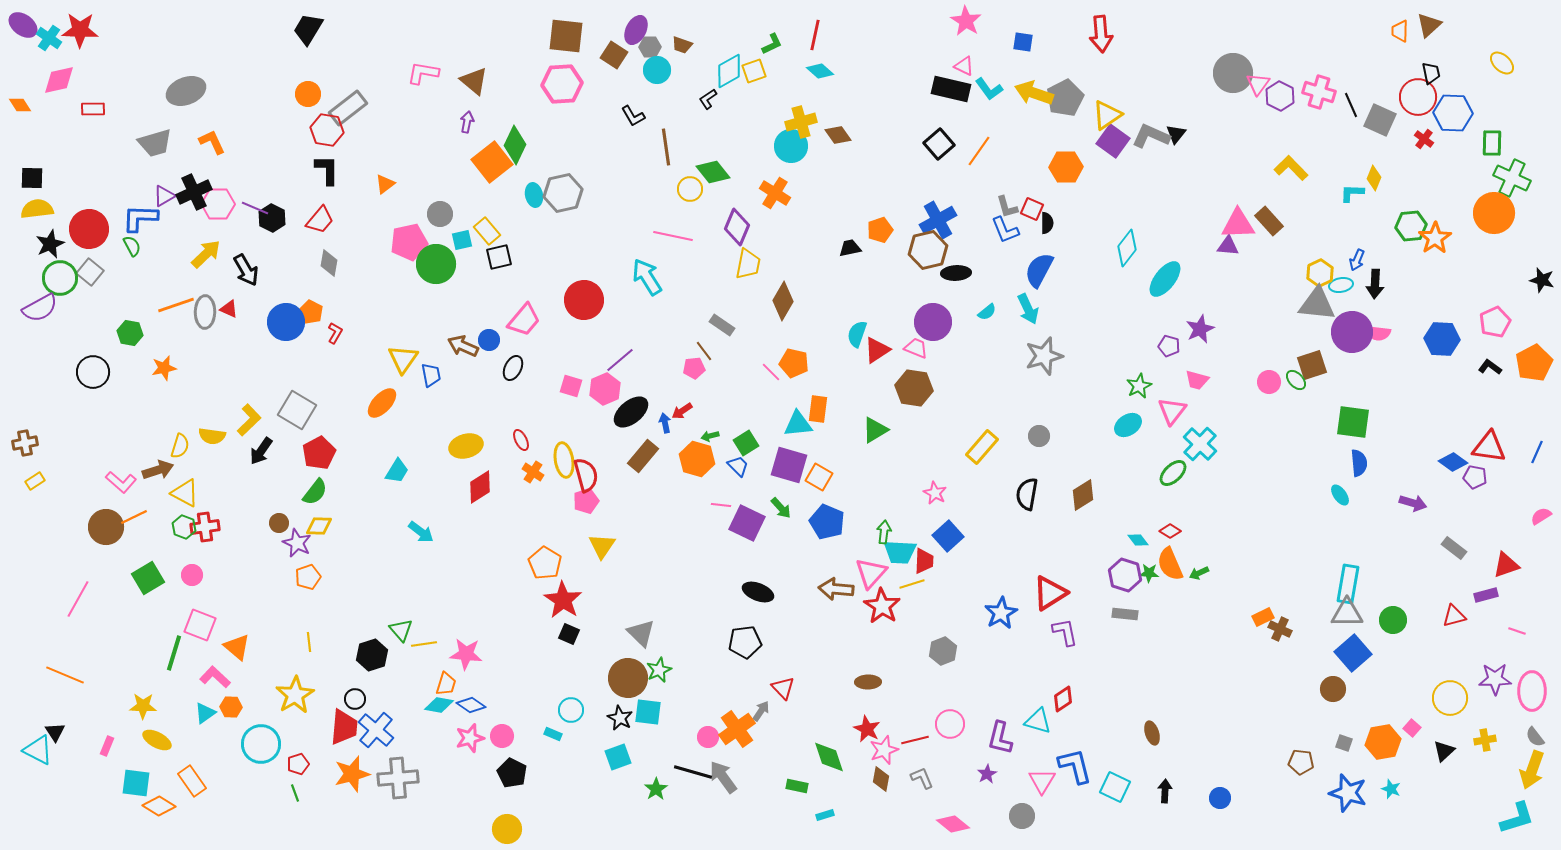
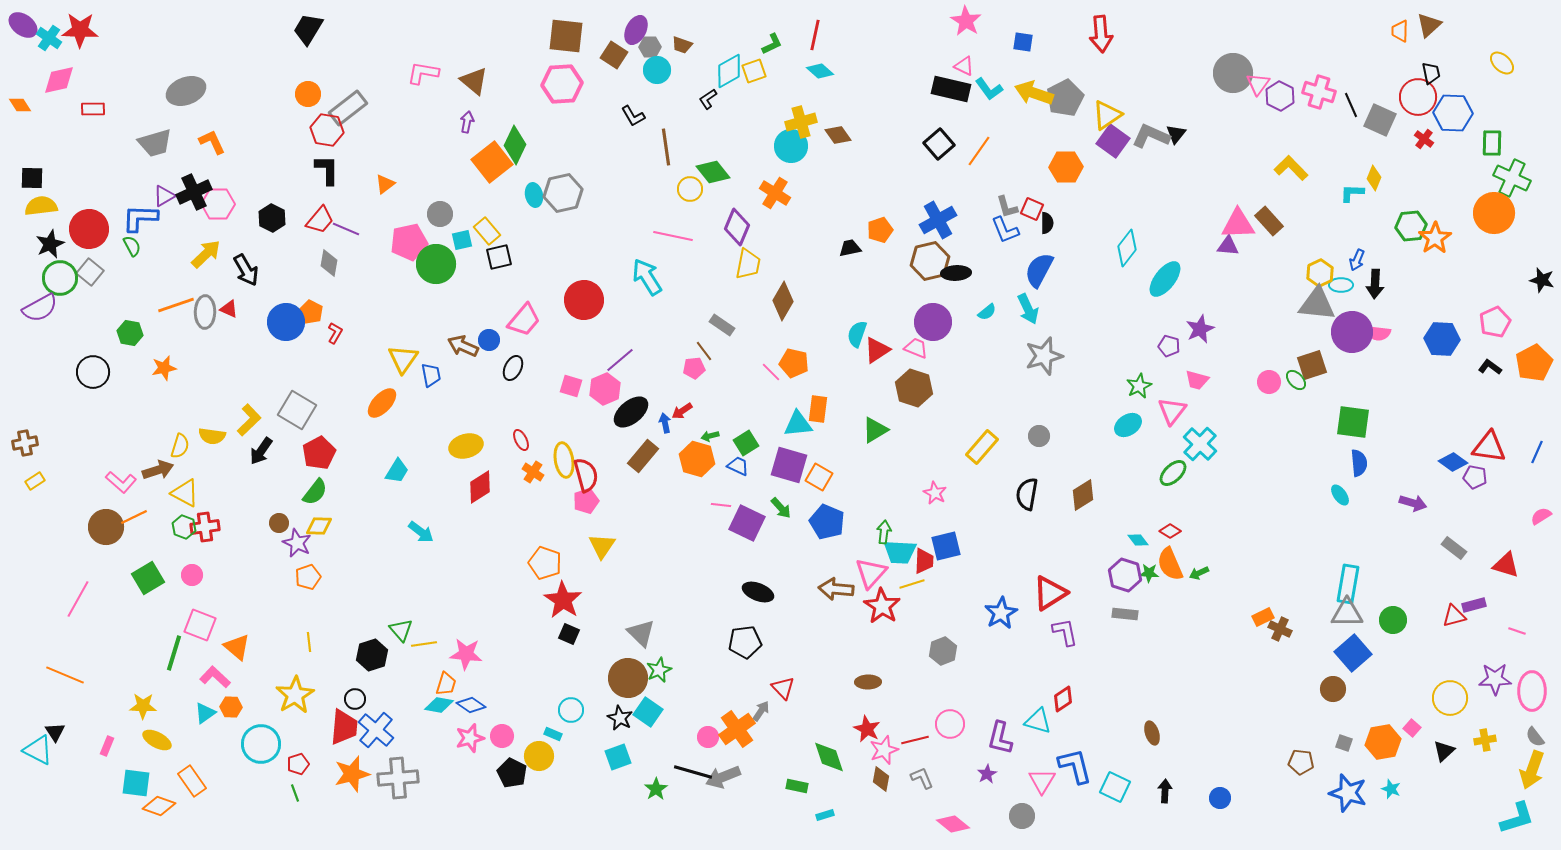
purple line at (255, 208): moved 91 px right, 21 px down
yellow semicircle at (37, 209): moved 4 px right, 3 px up
brown hexagon at (928, 250): moved 2 px right, 11 px down
cyan ellipse at (1341, 285): rotated 10 degrees clockwise
brown hexagon at (914, 388): rotated 9 degrees clockwise
blue trapezoid at (738, 466): rotated 20 degrees counterclockwise
blue square at (948, 536): moved 2 px left, 10 px down; rotated 28 degrees clockwise
orange pentagon at (545, 563): rotated 12 degrees counterclockwise
red triangle at (1506, 565): rotated 36 degrees clockwise
purple rectangle at (1486, 595): moved 12 px left, 10 px down
cyan square at (648, 712): rotated 28 degrees clockwise
gray arrow at (723, 777): rotated 76 degrees counterclockwise
orange diamond at (159, 806): rotated 12 degrees counterclockwise
yellow circle at (507, 829): moved 32 px right, 73 px up
